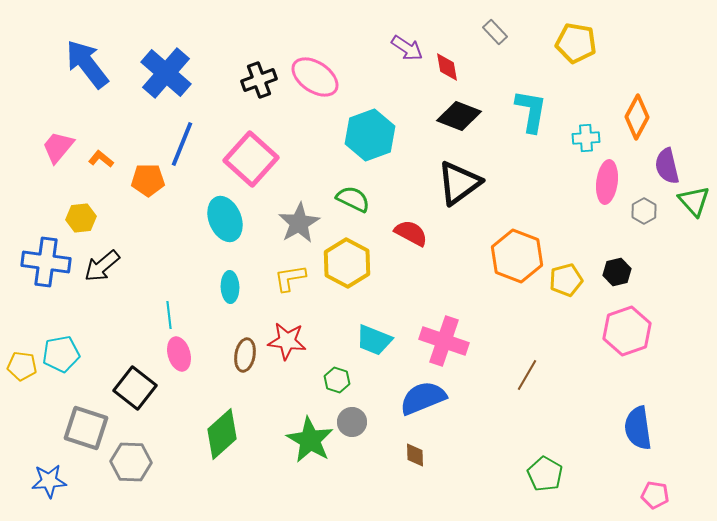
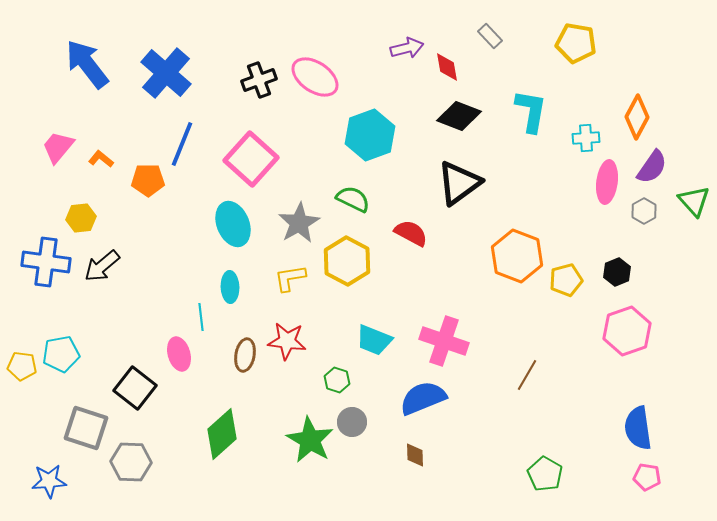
gray rectangle at (495, 32): moved 5 px left, 4 px down
purple arrow at (407, 48): rotated 48 degrees counterclockwise
purple semicircle at (667, 166): moved 15 px left, 1 px down; rotated 132 degrees counterclockwise
cyan ellipse at (225, 219): moved 8 px right, 5 px down
yellow hexagon at (347, 263): moved 2 px up
black hexagon at (617, 272): rotated 8 degrees counterclockwise
cyan line at (169, 315): moved 32 px right, 2 px down
pink pentagon at (655, 495): moved 8 px left, 18 px up
